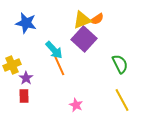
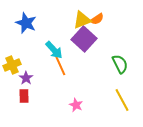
blue star: rotated 10 degrees clockwise
orange line: moved 1 px right
